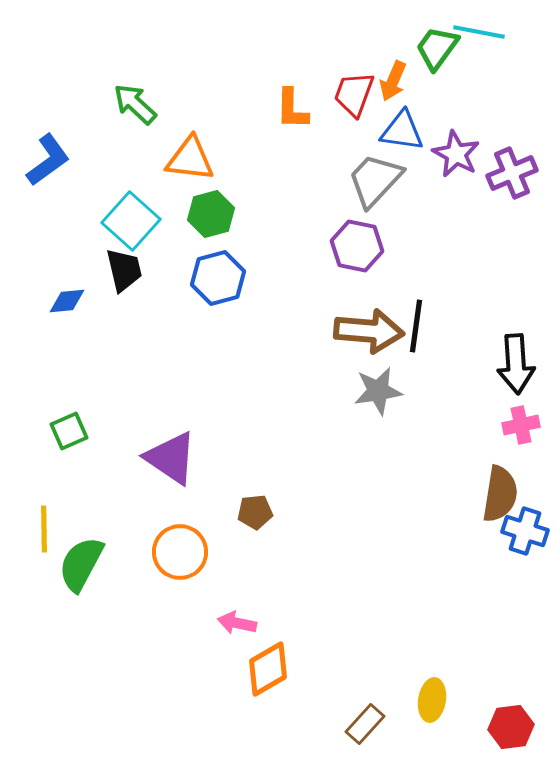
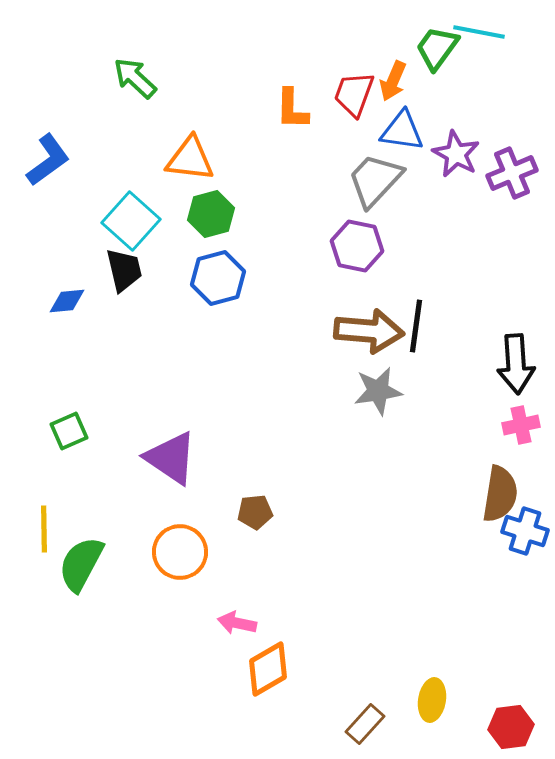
green arrow: moved 26 px up
